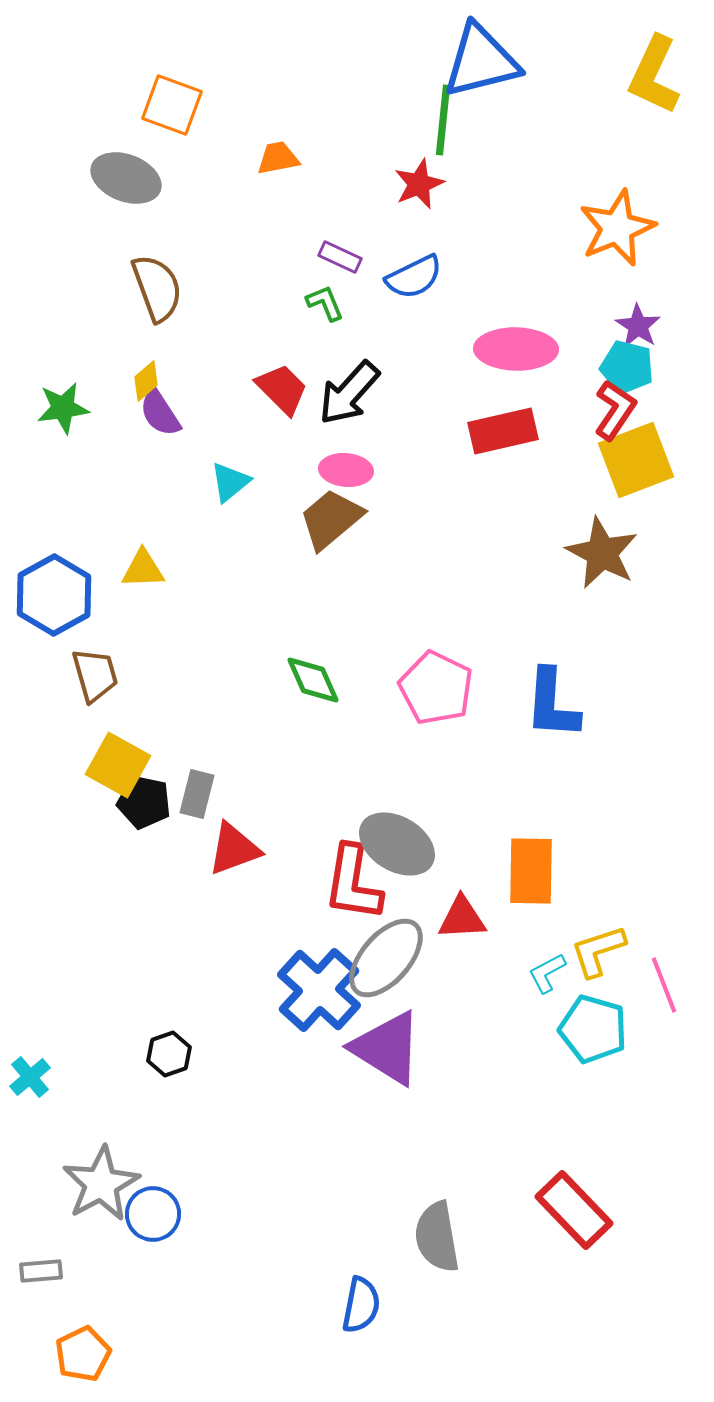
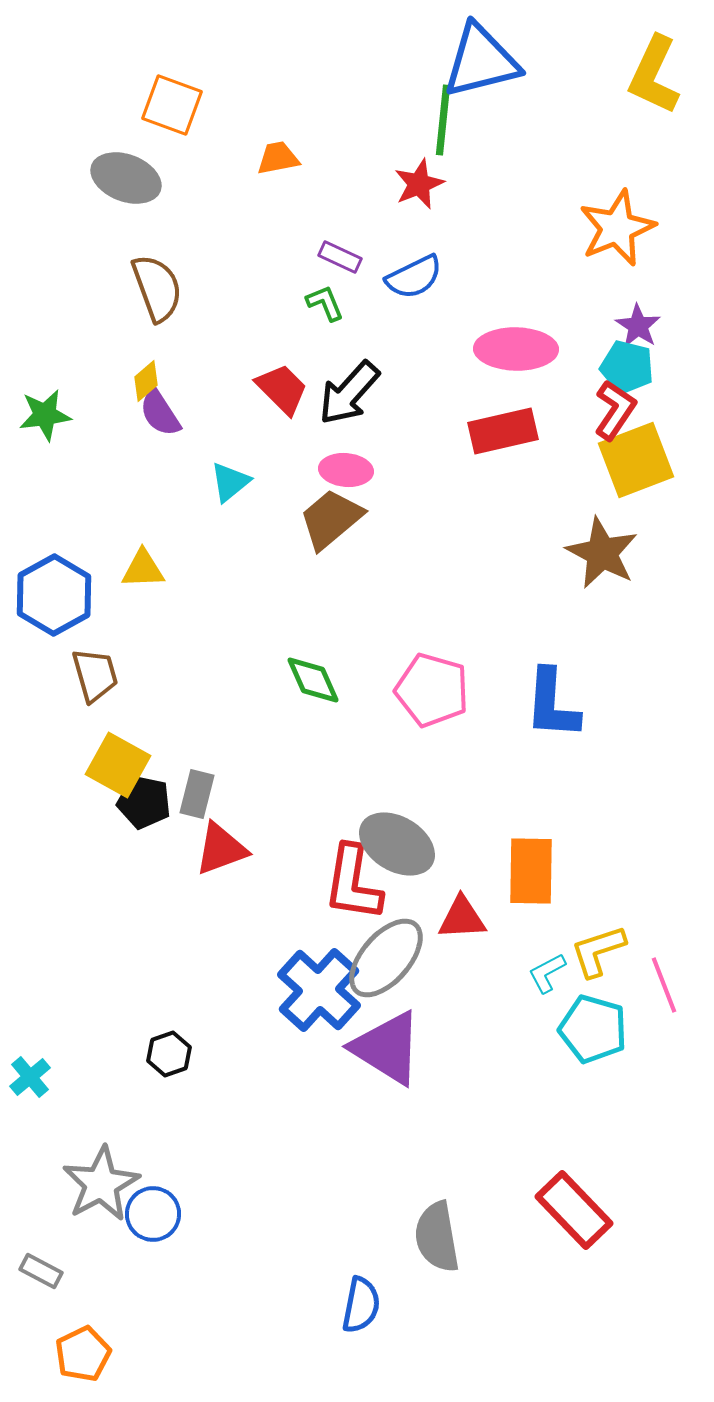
green star at (63, 408): moved 18 px left, 7 px down
pink pentagon at (436, 688): moved 4 px left, 2 px down; rotated 10 degrees counterclockwise
red triangle at (234, 849): moved 13 px left
gray rectangle at (41, 1271): rotated 33 degrees clockwise
